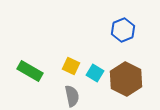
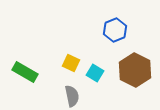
blue hexagon: moved 8 px left
yellow square: moved 3 px up
green rectangle: moved 5 px left, 1 px down
brown hexagon: moved 9 px right, 9 px up
